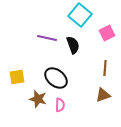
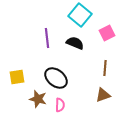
purple line: rotated 72 degrees clockwise
black semicircle: moved 2 px right, 2 px up; rotated 48 degrees counterclockwise
